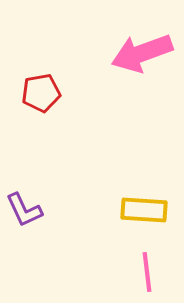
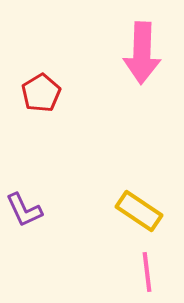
pink arrow: rotated 68 degrees counterclockwise
red pentagon: rotated 21 degrees counterclockwise
yellow rectangle: moved 5 px left, 1 px down; rotated 30 degrees clockwise
